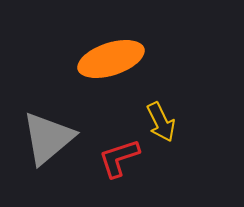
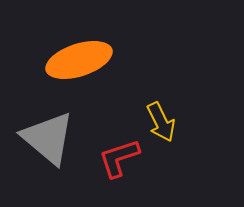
orange ellipse: moved 32 px left, 1 px down
gray triangle: rotated 40 degrees counterclockwise
